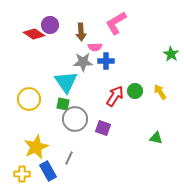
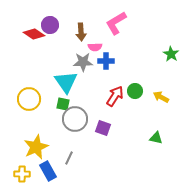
yellow arrow: moved 1 px right, 5 px down; rotated 28 degrees counterclockwise
